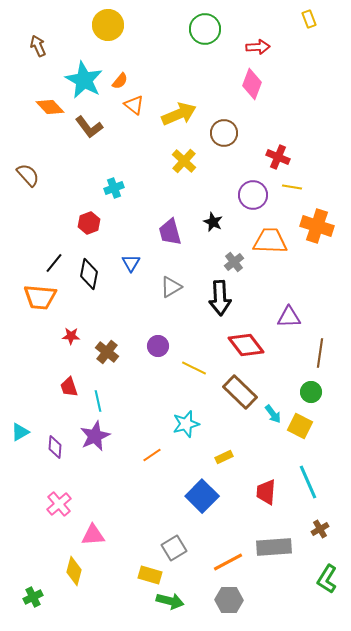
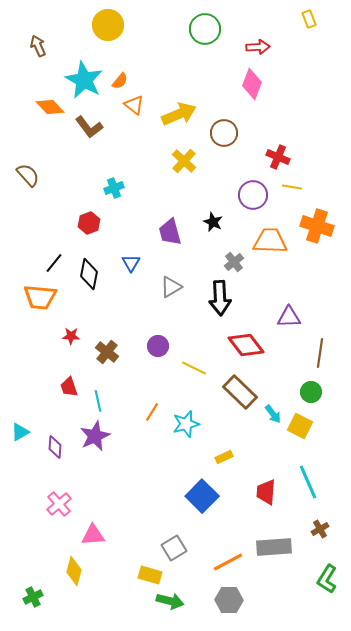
orange line at (152, 455): moved 43 px up; rotated 24 degrees counterclockwise
